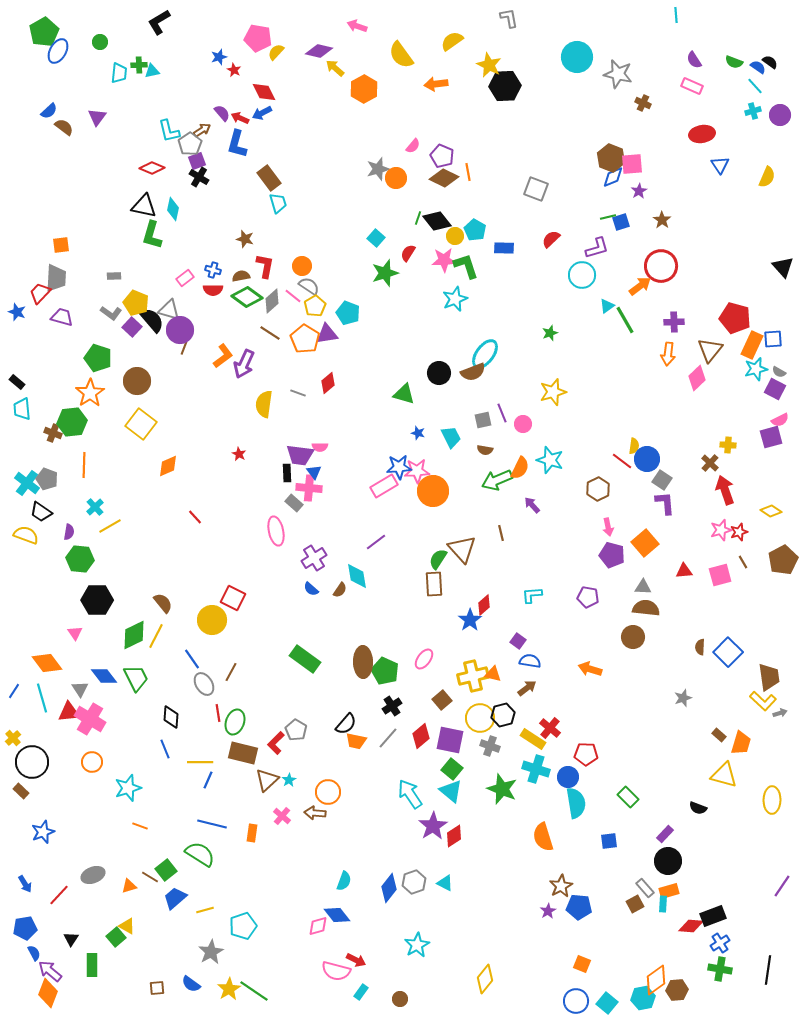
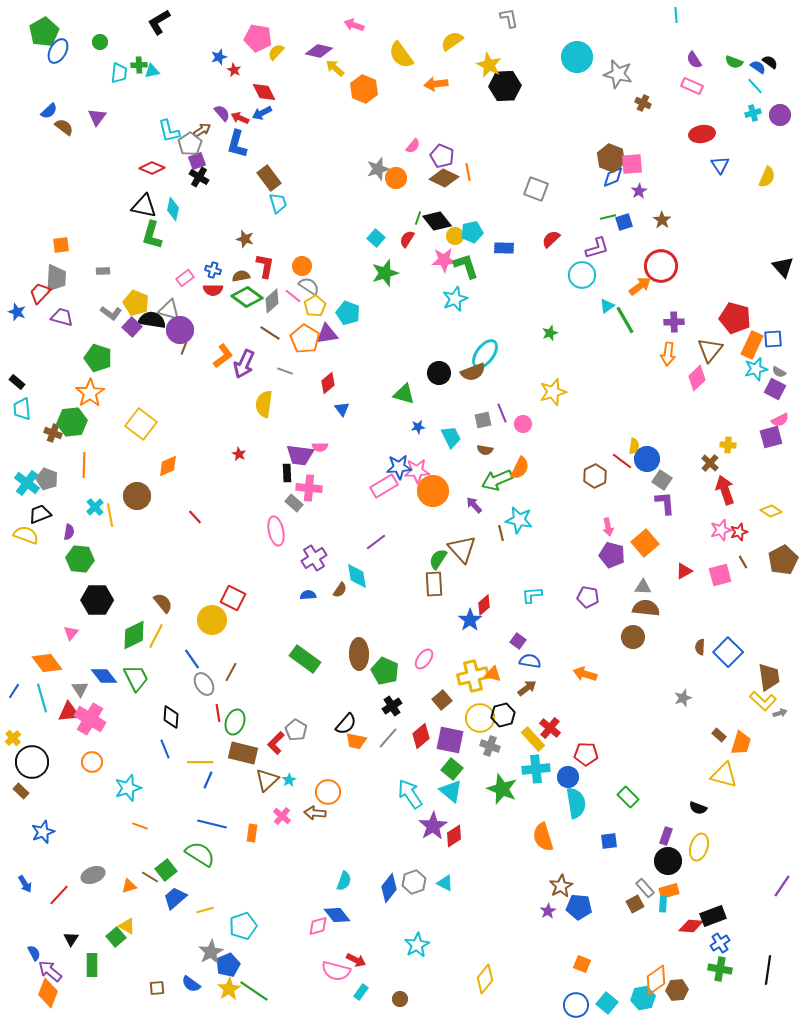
pink arrow at (357, 26): moved 3 px left, 1 px up
orange hexagon at (364, 89): rotated 8 degrees counterclockwise
cyan cross at (753, 111): moved 2 px down
blue square at (621, 222): moved 3 px right
cyan pentagon at (475, 230): moved 3 px left, 2 px down; rotated 30 degrees clockwise
red semicircle at (408, 253): moved 1 px left, 14 px up
gray rectangle at (114, 276): moved 11 px left, 5 px up
black semicircle at (152, 320): rotated 40 degrees counterclockwise
brown circle at (137, 381): moved 115 px down
gray line at (298, 393): moved 13 px left, 22 px up
blue star at (418, 433): moved 6 px up; rotated 24 degrees counterclockwise
cyan star at (550, 460): moved 31 px left, 60 px down; rotated 8 degrees counterclockwise
blue triangle at (314, 472): moved 28 px right, 63 px up
brown hexagon at (598, 489): moved 3 px left, 13 px up
purple arrow at (532, 505): moved 58 px left
black trapezoid at (41, 512): moved 1 px left, 2 px down; rotated 125 degrees clockwise
yellow line at (110, 526): moved 11 px up; rotated 70 degrees counterclockwise
red triangle at (684, 571): rotated 24 degrees counterclockwise
blue semicircle at (311, 589): moved 3 px left, 6 px down; rotated 133 degrees clockwise
pink triangle at (75, 633): moved 4 px left; rotated 14 degrees clockwise
brown ellipse at (363, 662): moved 4 px left, 8 px up
orange arrow at (590, 669): moved 5 px left, 5 px down
yellow rectangle at (533, 739): rotated 15 degrees clockwise
cyan cross at (536, 769): rotated 24 degrees counterclockwise
yellow ellipse at (772, 800): moved 73 px left, 47 px down; rotated 16 degrees clockwise
purple rectangle at (665, 834): moved 1 px right, 2 px down; rotated 24 degrees counterclockwise
blue pentagon at (25, 928): moved 203 px right, 37 px down; rotated 15 degrees counterclockwise
blue circle at (576, 1001): moved 4 px down
